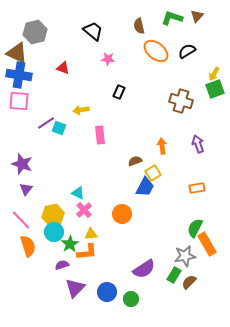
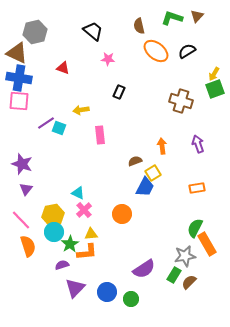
blue cross at (19, 75): moved 3 px down
